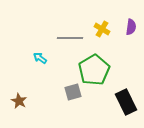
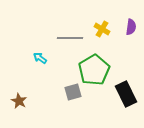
black rectangle: moved 8 px up
